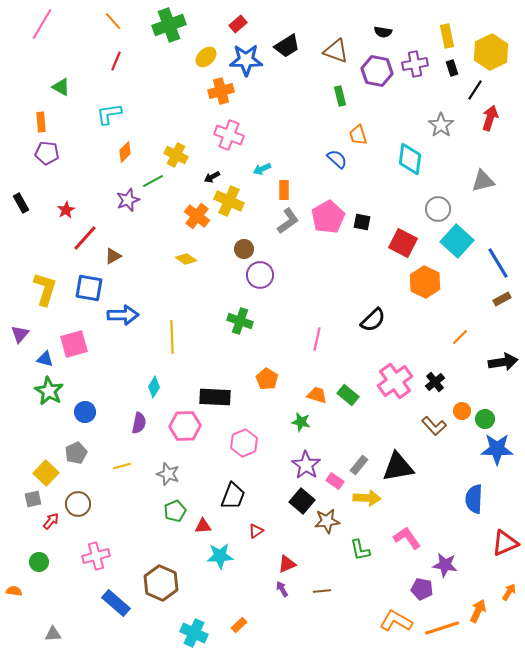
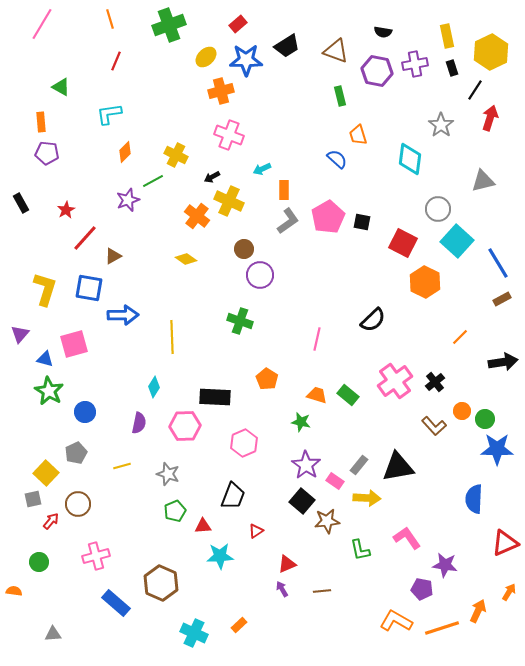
orange line at (113, 21): moved 3 px left, 2 px up; rotated 24 degrees clockwise
